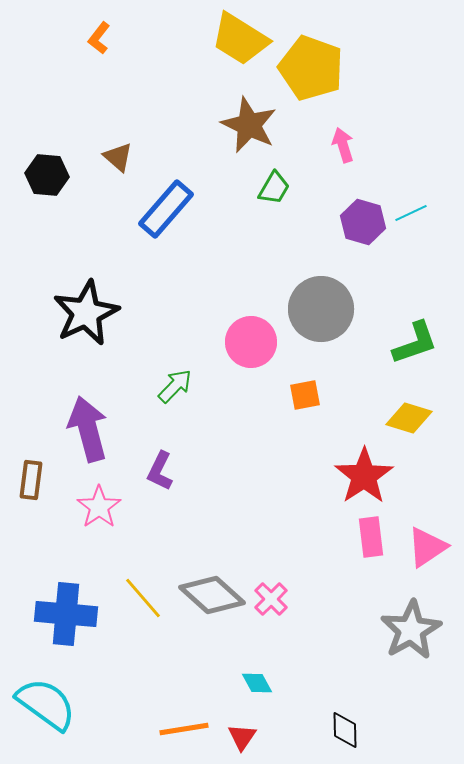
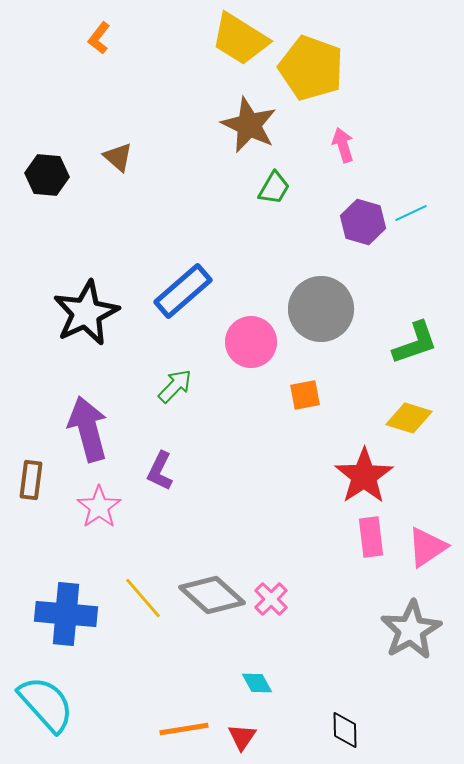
blue rectangle: moved 17 px right, 82 px down; rotated 8 degrees clockwise
cyan semicircle: rotated 12 degrees clockwise
